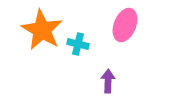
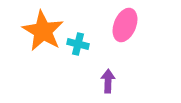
orange star: moved 1 px right, 1 px down
